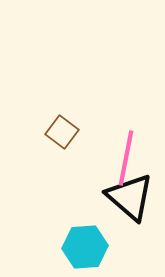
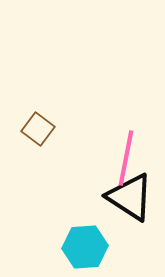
brown square: moved 24 px left, 3 px up
black triangle: rotated 8 degrees counterclockwise
